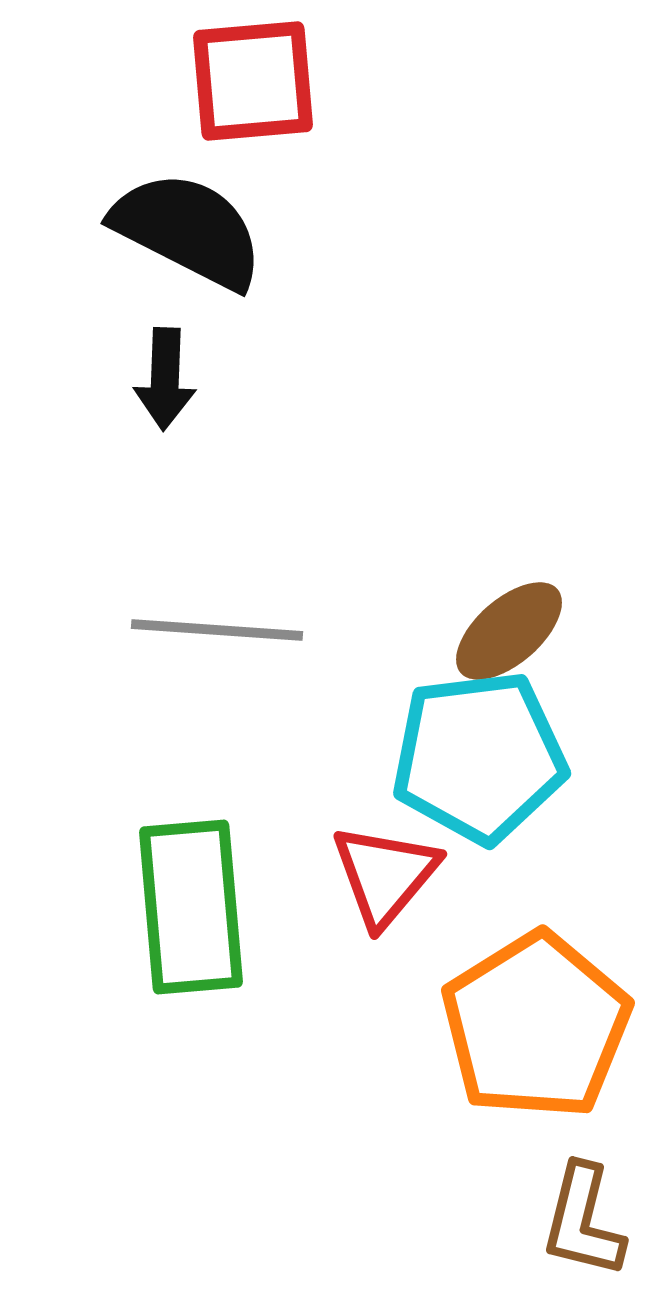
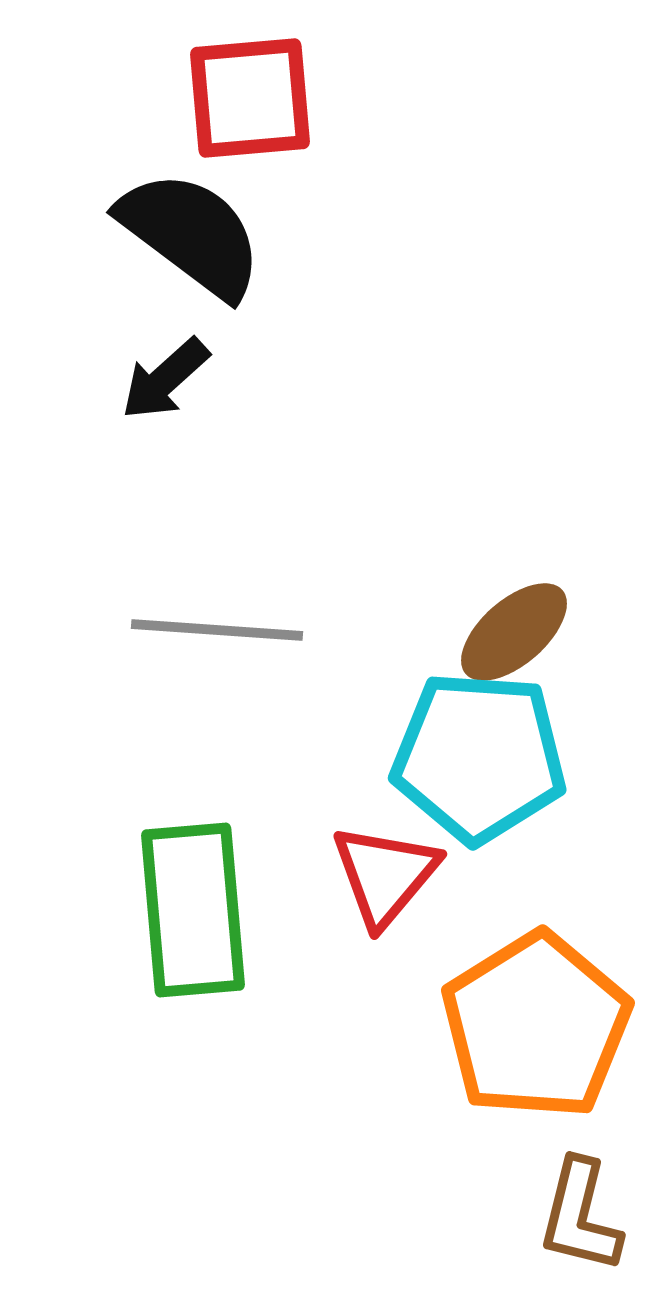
red square: moved 3 px left, 17 px down
black semicircle: moved 3 px right, 4 px down; rotated 10 degrees clockwise
black arrow: rotated 46 degrees clockwise
brown ellipse: moved 5 px right, 1 px down
cyan pentagon: rotated 11 degrees clockwise
green rectangle: moved 2 px right, 3 px down
brown L-shape: moved 3 px left, 5 px up
